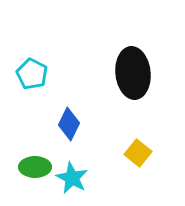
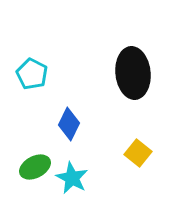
green ellipse: rotated 28 degrees counterclockwise
